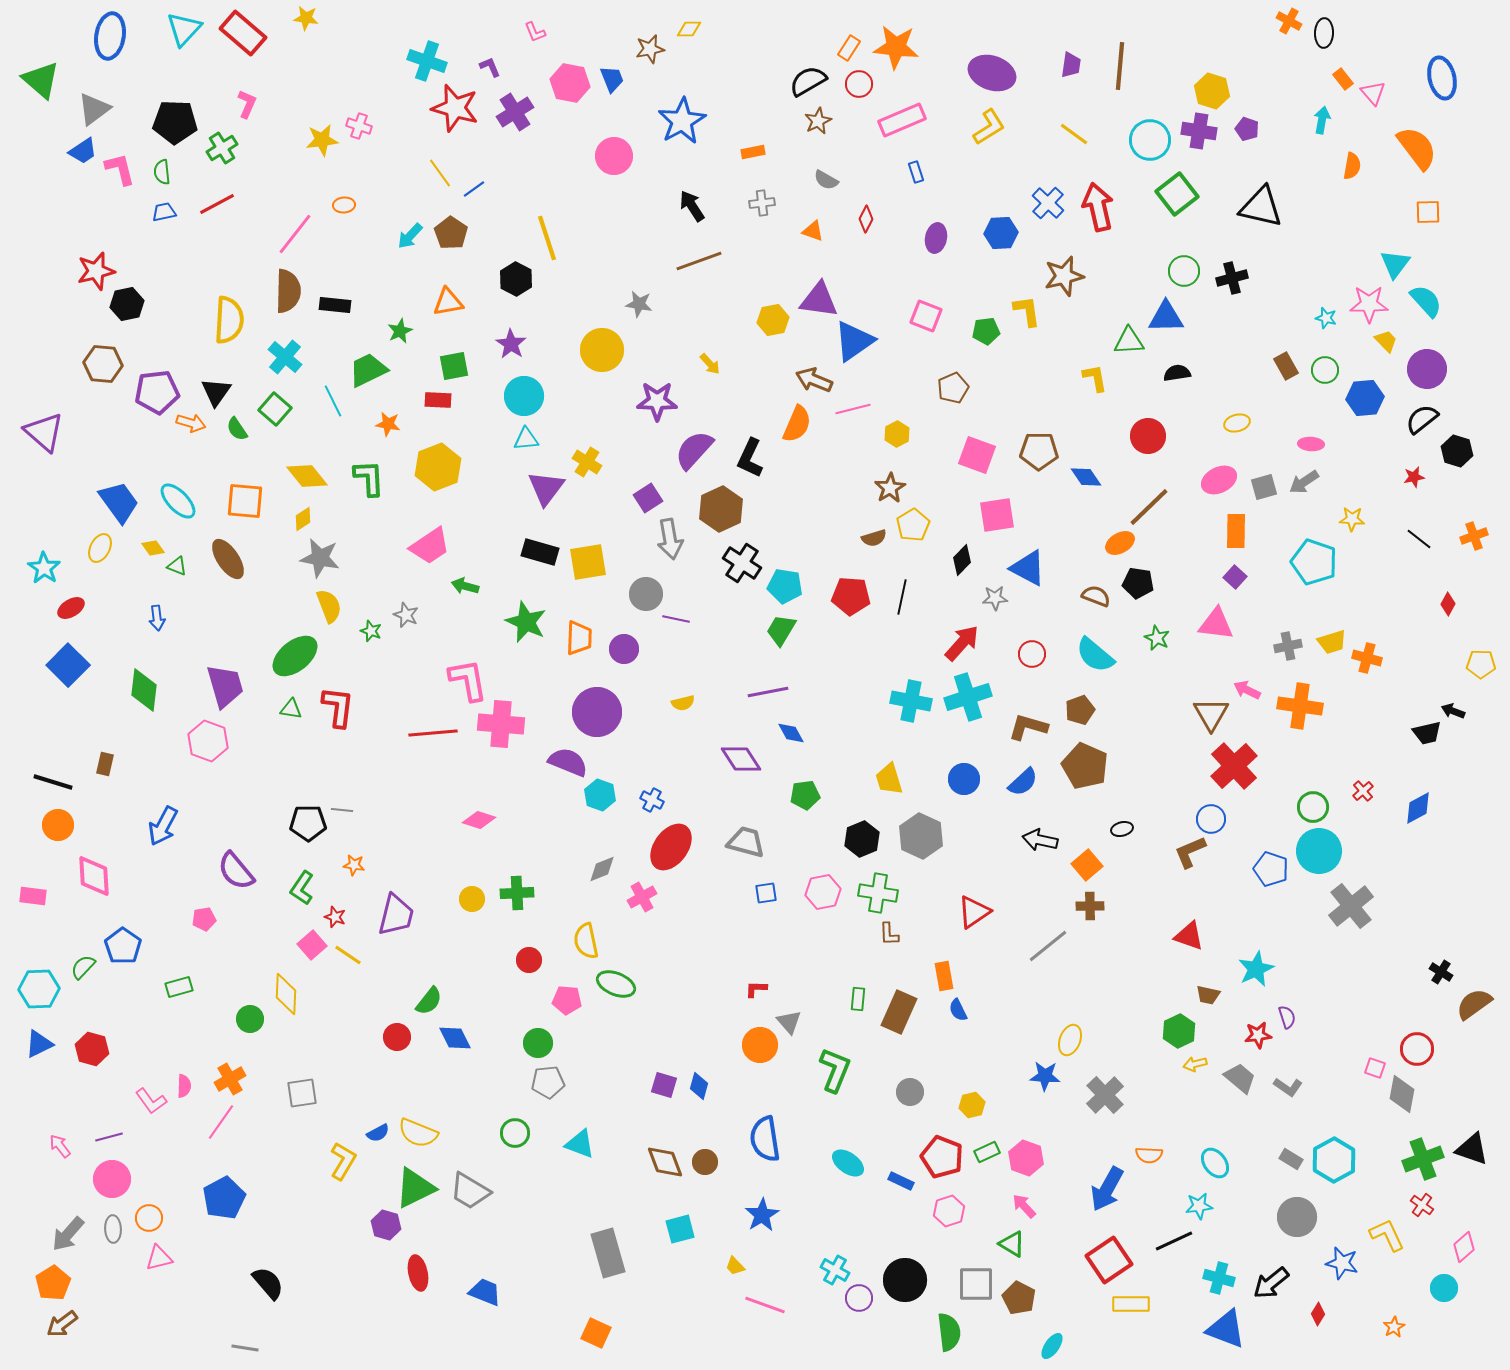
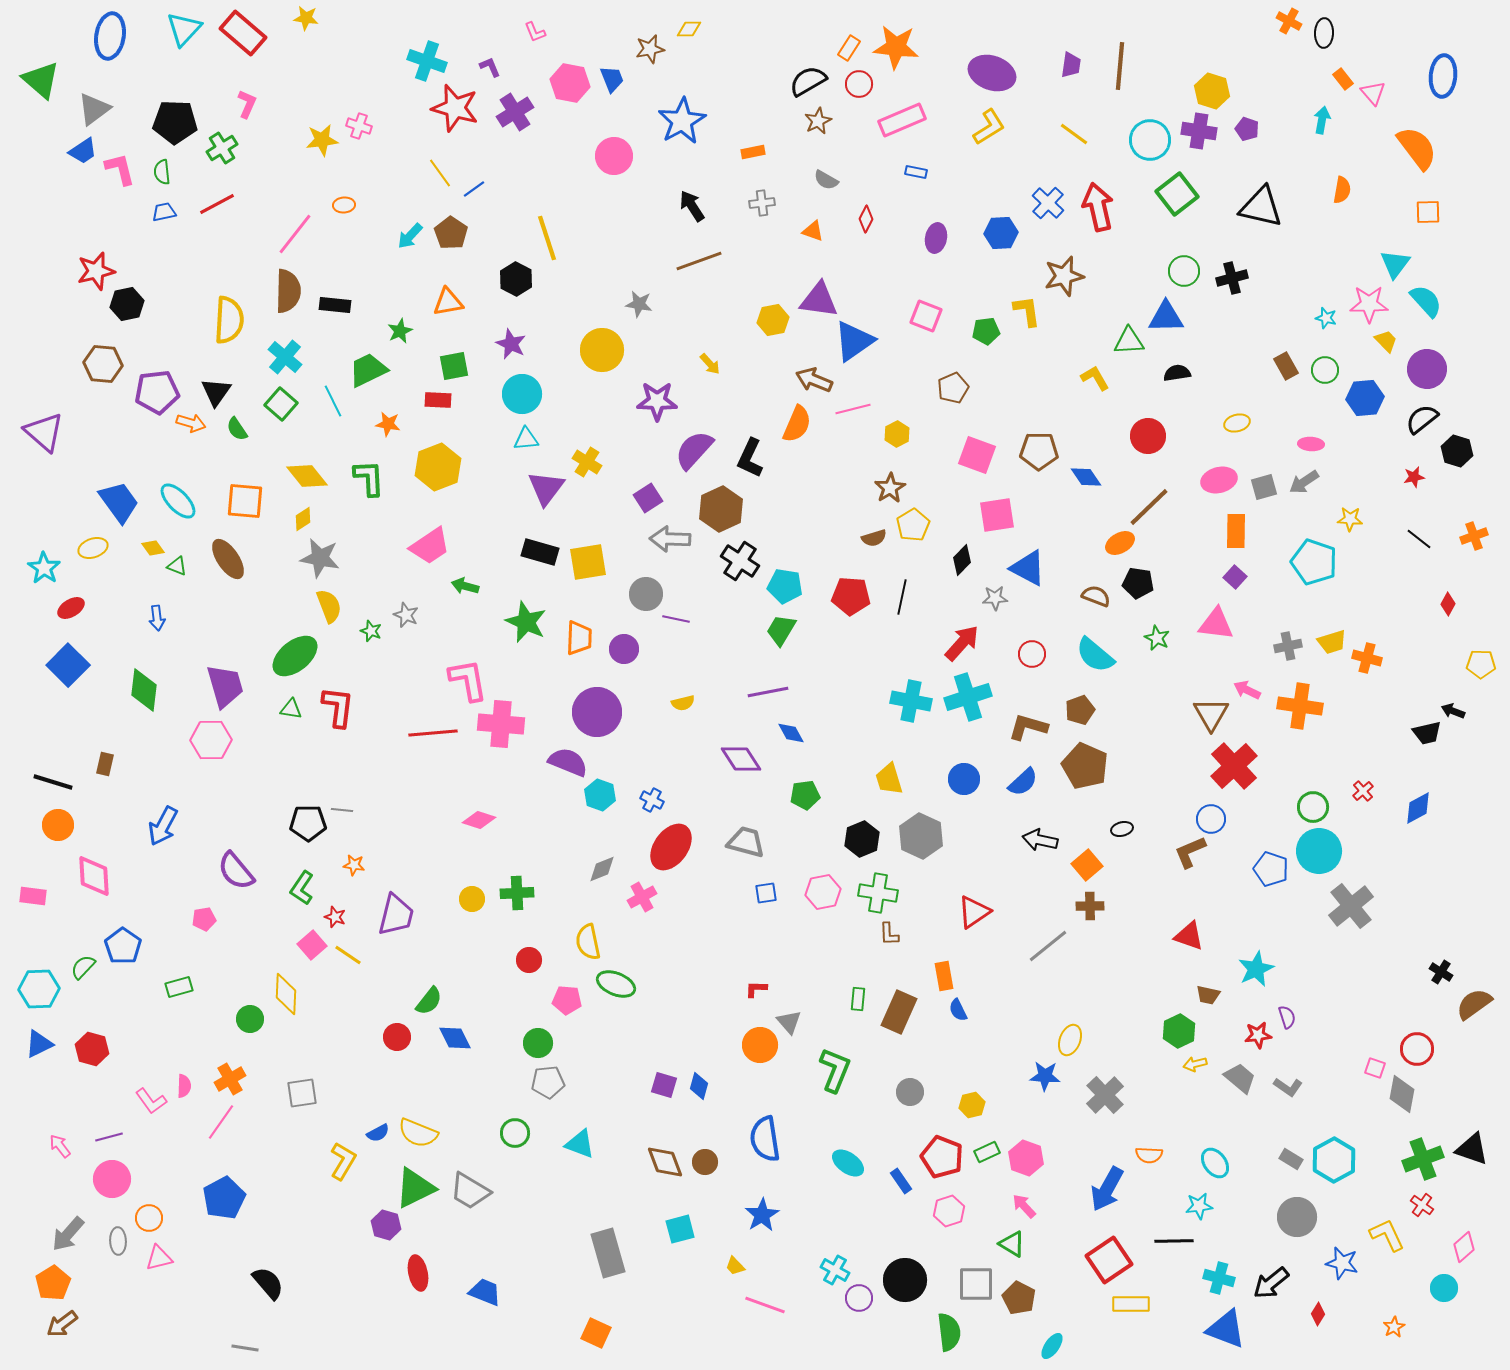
blue ellipse at (1442, 78): moved 1 px right, 2 px up; rotated 18 degrees clockwise
orange semicircle at (1352, 166): moved 10 px left, 24 px down
blue rectangle at (916, 172): rotated 60 degrees counterclockwise
purple star at (511, 344): rotated 8 degrees counterclockwise
yellow L-shape at (1095, 378): rotated 20 degrees counterclockwise
cyan circle at (524, 396): moved 2 px left, 2 px up
green square at (275, 409): moved 6 px right, 5 px up
pink ellipse at (1219, 480): rotated 12 degrees clockwise
yellow star at (1352, 519): moved 2 px left
gray arrow at (670, 539): rotated 102 degrees clockwise
yellow ellipse at (100, 548): moved 7 px left; rotated 44 degrees clockwise
black cross at (742, 563): moved 2 px left, 2 px up
pink hexagon at (208, 741): moved 3 px right, 1 px up; rotated 21 degrees counterclockwise
yellow semicircle at (586, 941): moved 2 px right, 1 px down
blue rectangle at (901, 1181): rotated 30 degrees clockwise
gray ellipse at (113, 1229): moved 5 px right, 12 px down
black line at (1174, 1241): rotated 24 degrees clockwise
